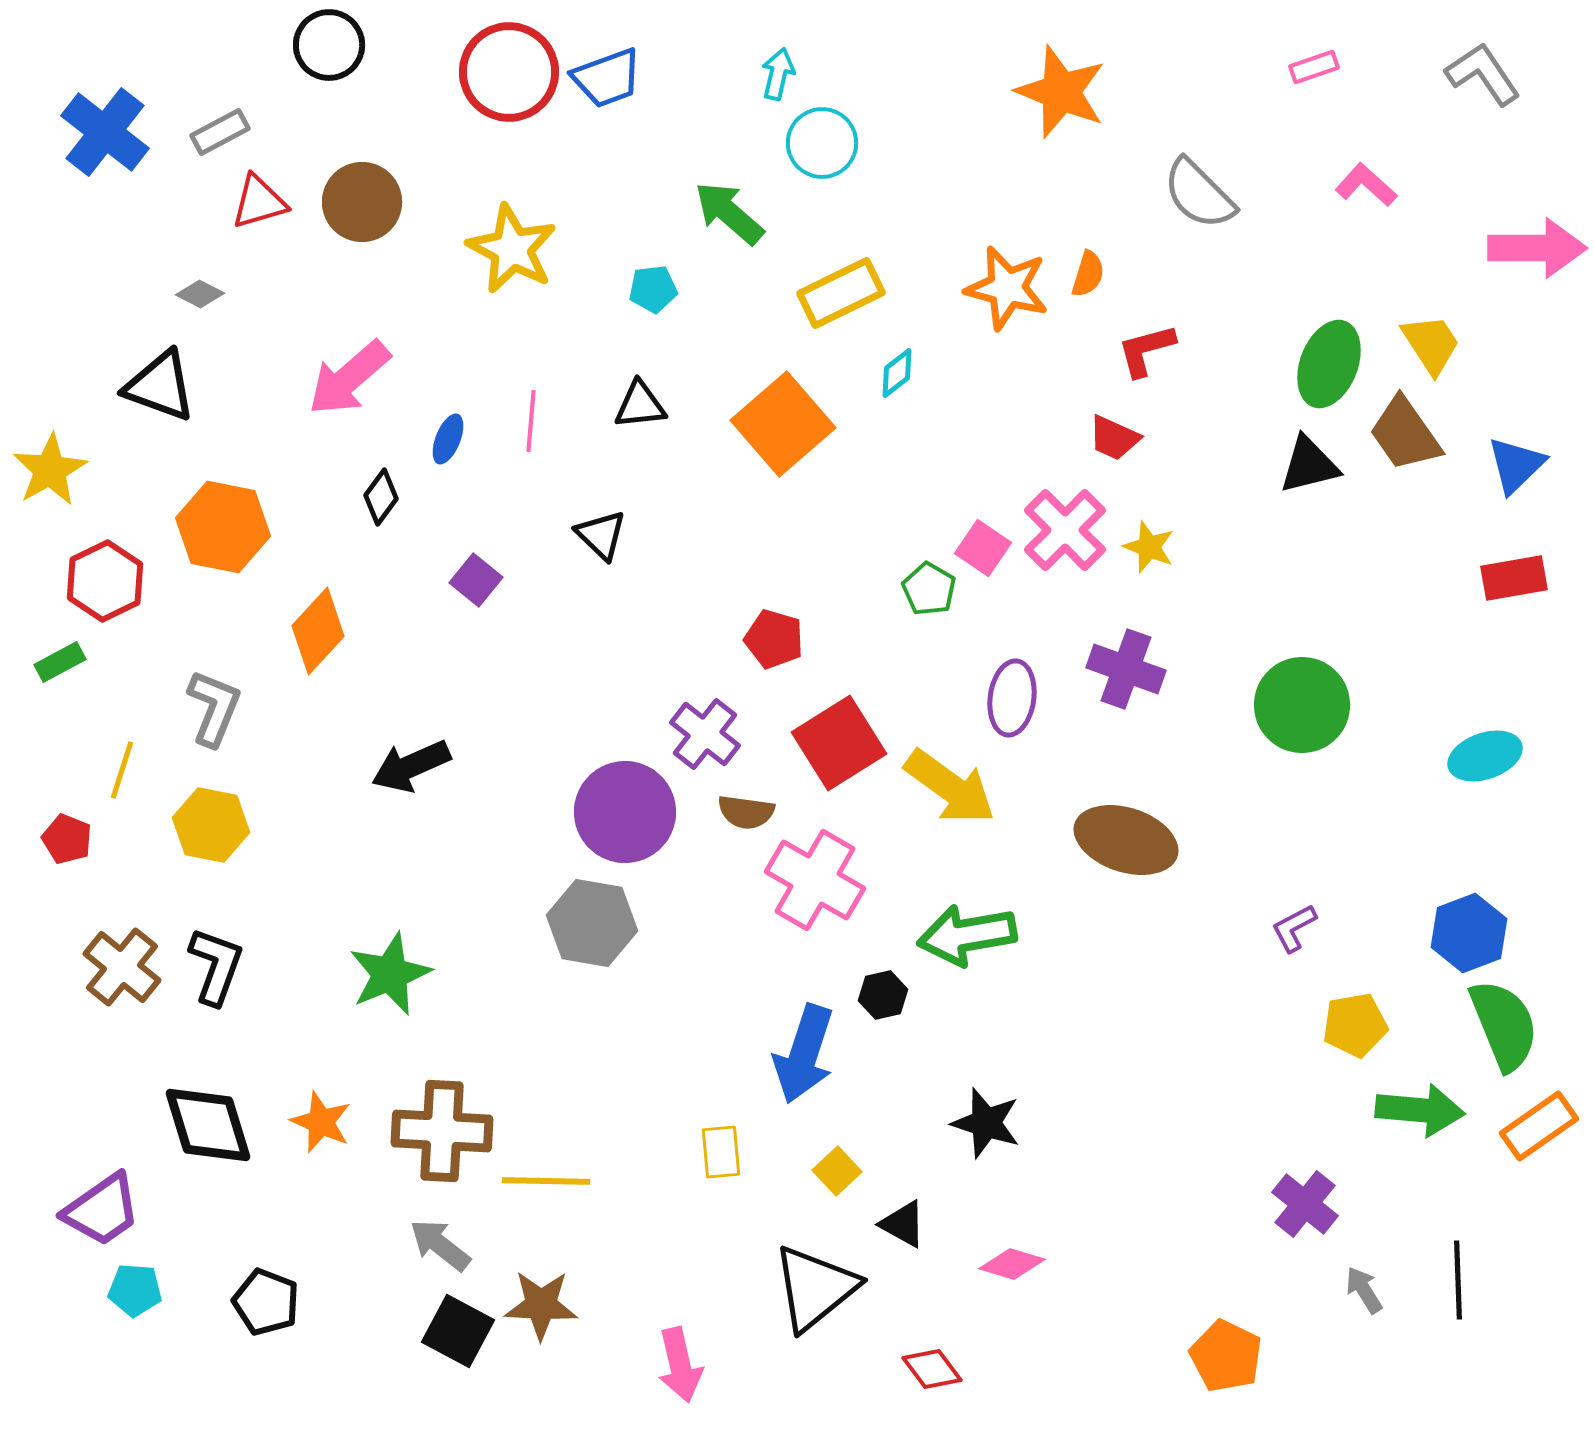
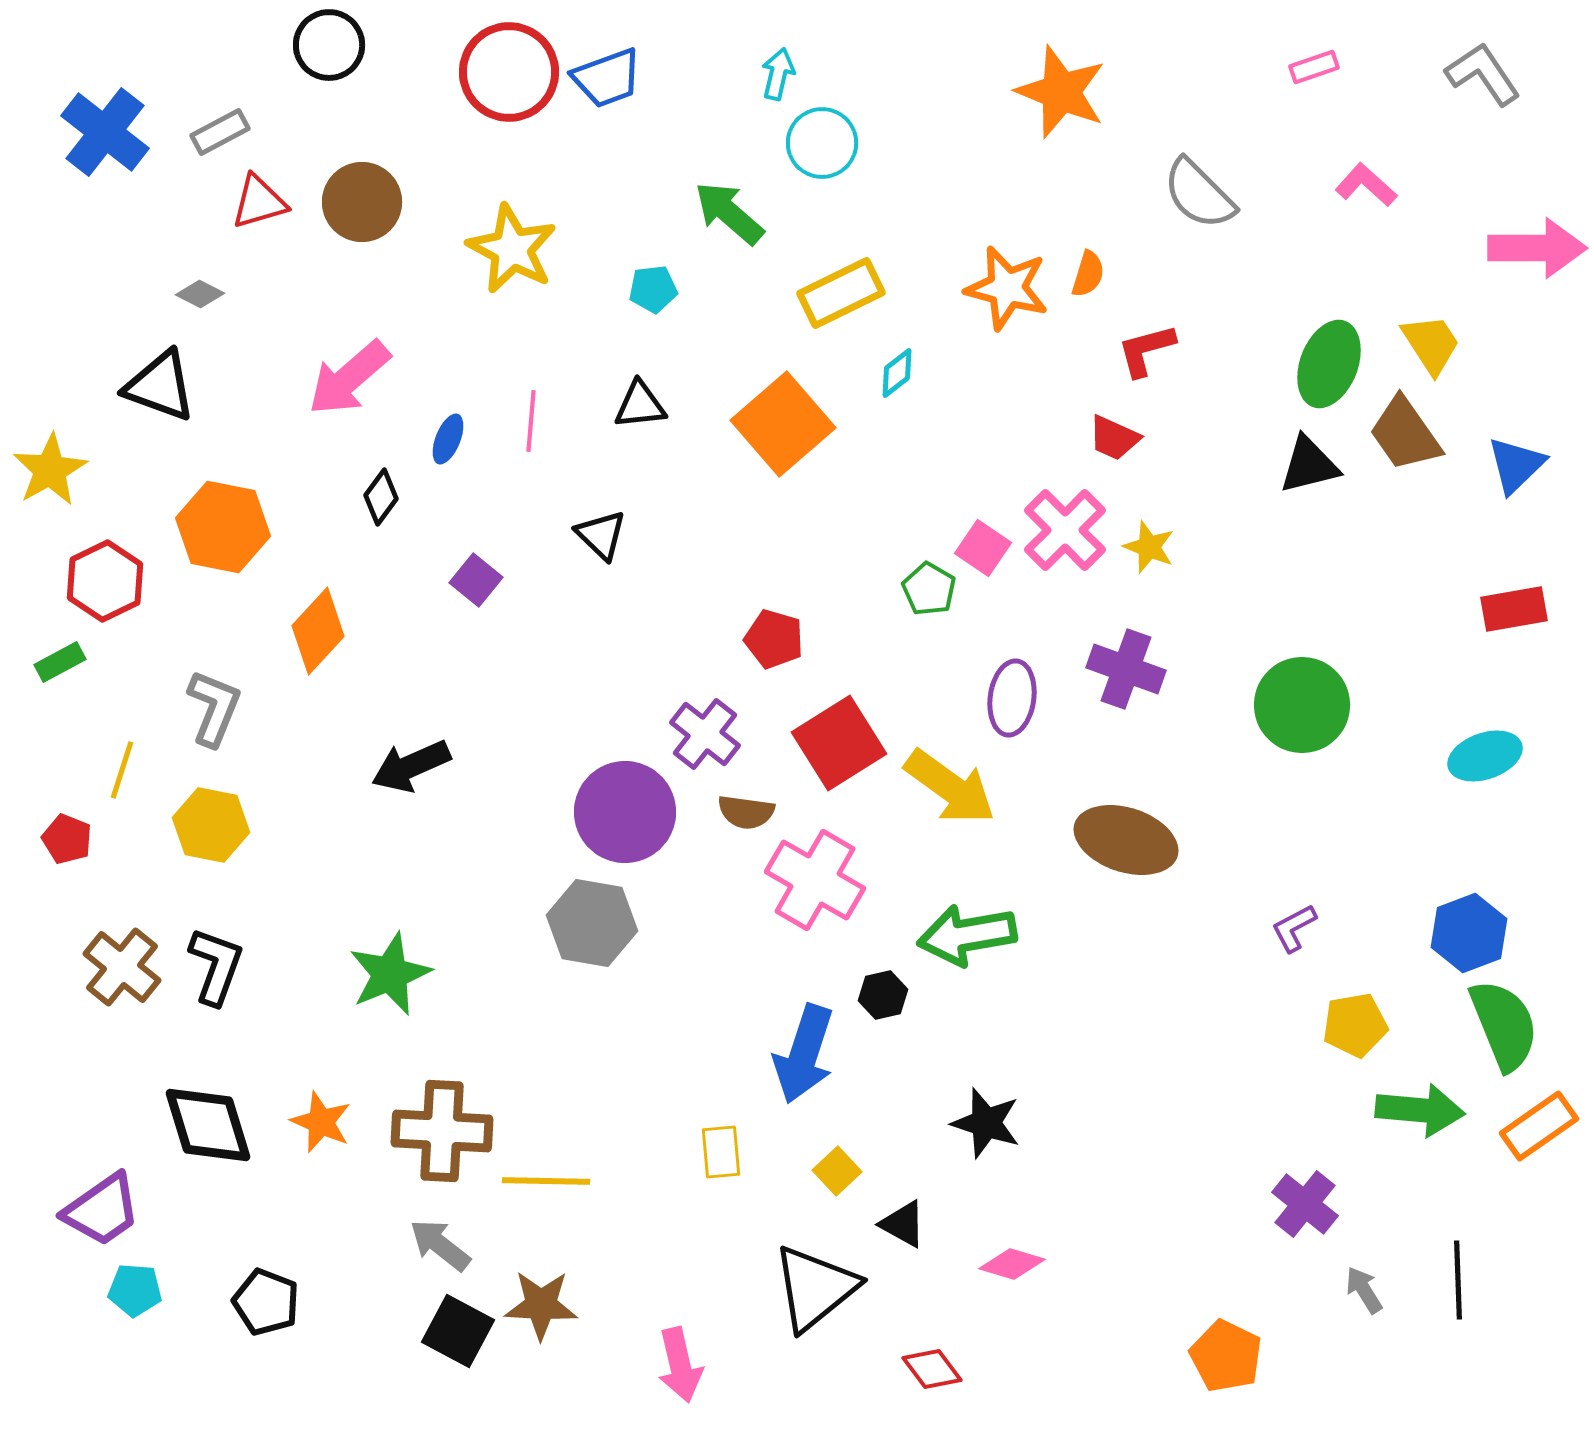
red rectangle at (1514, 578): moved 31 px down
